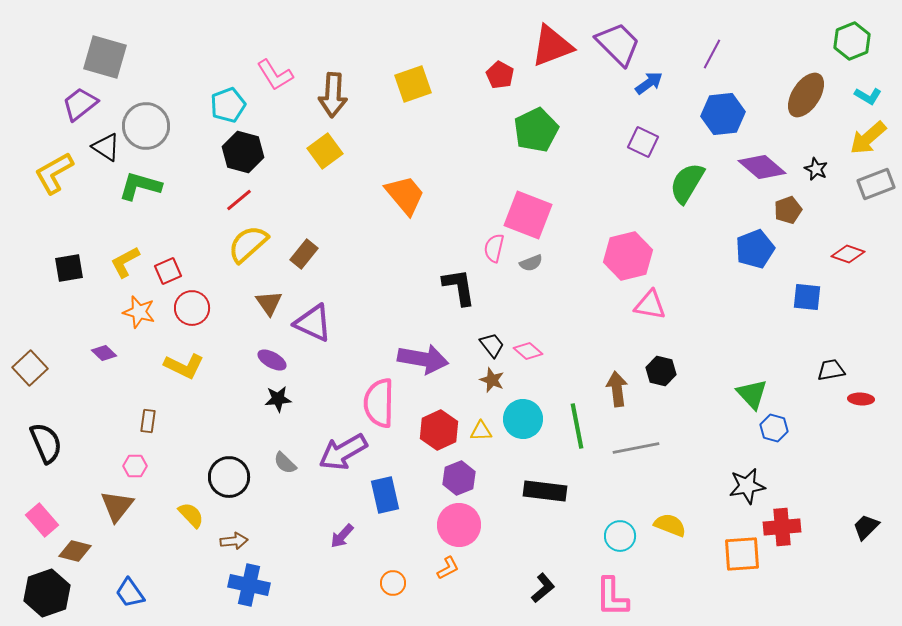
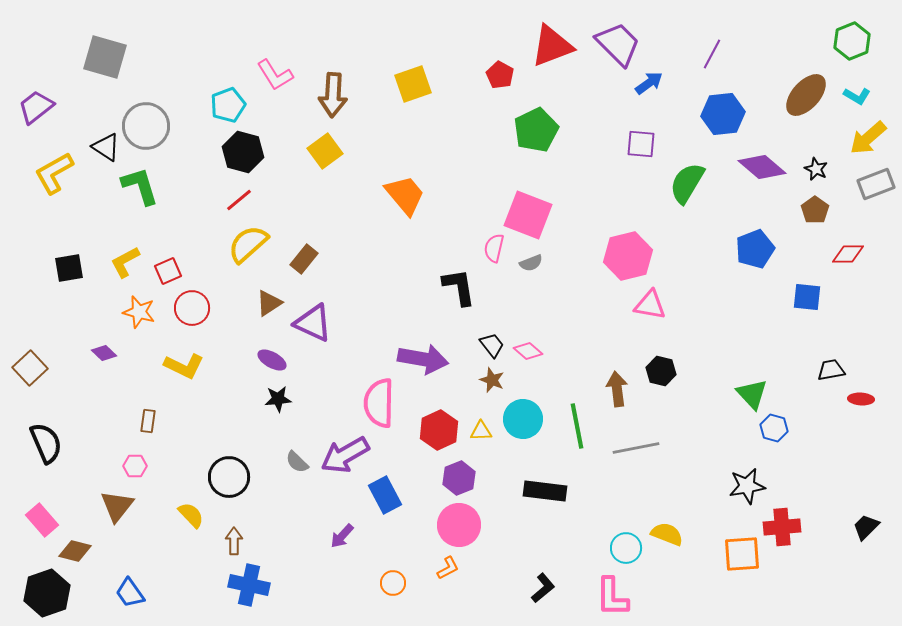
brown ellipse at (806, 95): rotated 9 degrees clockwise
cyan L-shape at (868, 96): moved 11 px left
purple trapezoid at (80, 104): moved 44 px left, 3 px down
purple square at (643, 142): moved 2 px left, 2 px down; rotated 20 degrees counterclockwise
green L-shape at (140, 186): rotated 57 degrees clockwise
brown pentagon at (788, 210): moved 27 px right; rotated 16 degrees counterclockwise
brown rectangle at (304, 254): moved 5 px down
red diamond at (848, 254): rotated 20 degrees counterclockwise
brown triangle at (269, 303): rotated 32 degrees clockwise
purple arrow at (343, 452): moved 2 px right, 3 px down
gray semicircle at (285, 463): moved 12 px right, 1 px up
blue rectangle at (385, 495): rotated 15 degrees counterclockwise
yellow semicircle at (670, 525): moved 3 px left, 9 px down
cyan circle at (620, 536): moved 6 px right, 12 px down
brown arrow at (234, 541): rotated 84 degrees counterclockwise
